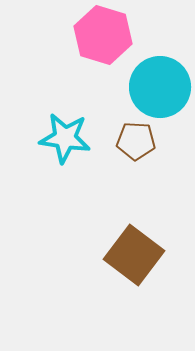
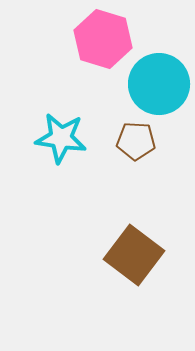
pink hexagon: moved 4 px down
cyan circle: moved 1 px left, 3 px up
cyan star: moved 4 px left
